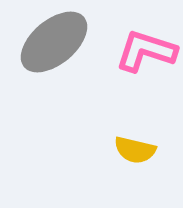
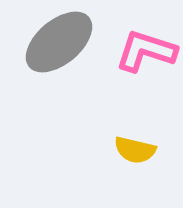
gray ellipse: moved 5 px right
